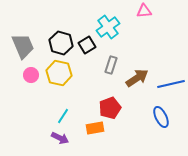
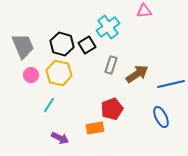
black hexagon: moved 1 px right, 1 px down
brown arrow: moved 4 px up
red pentagon: moved 2 px right, 1 px down
cyan line: moved 14 px left, 11 px up
